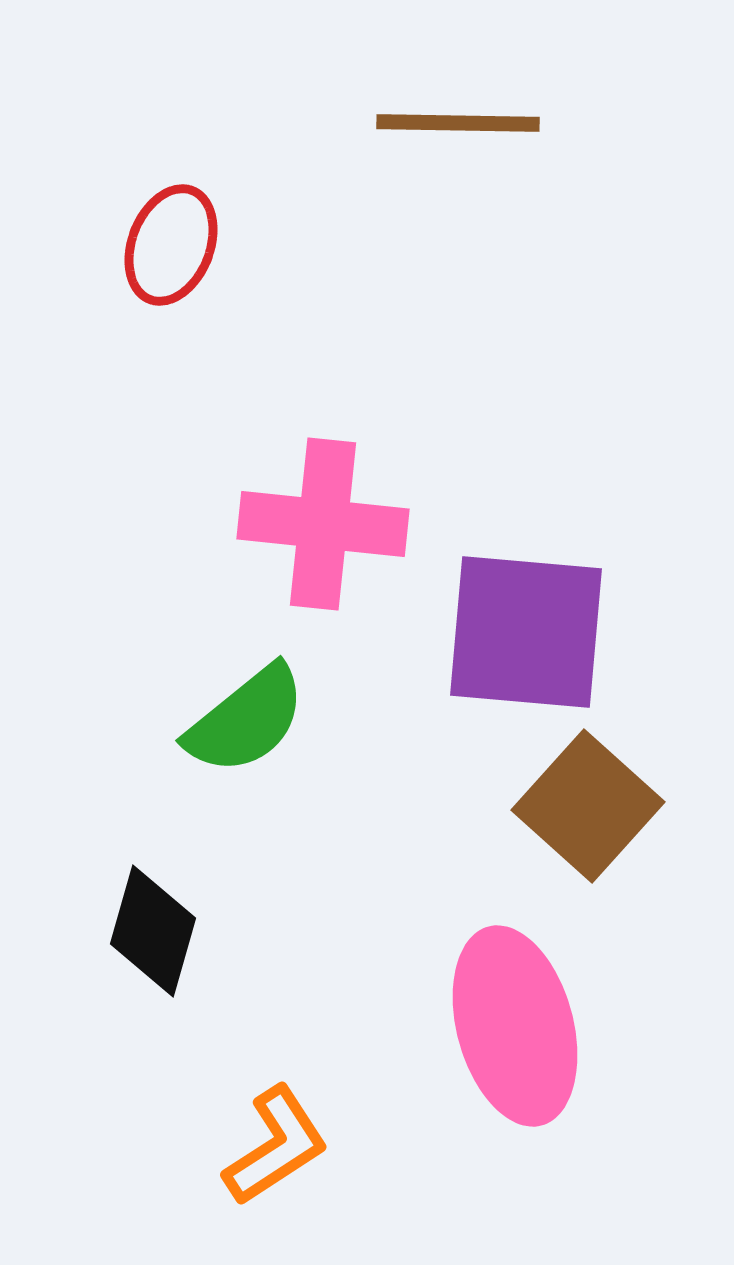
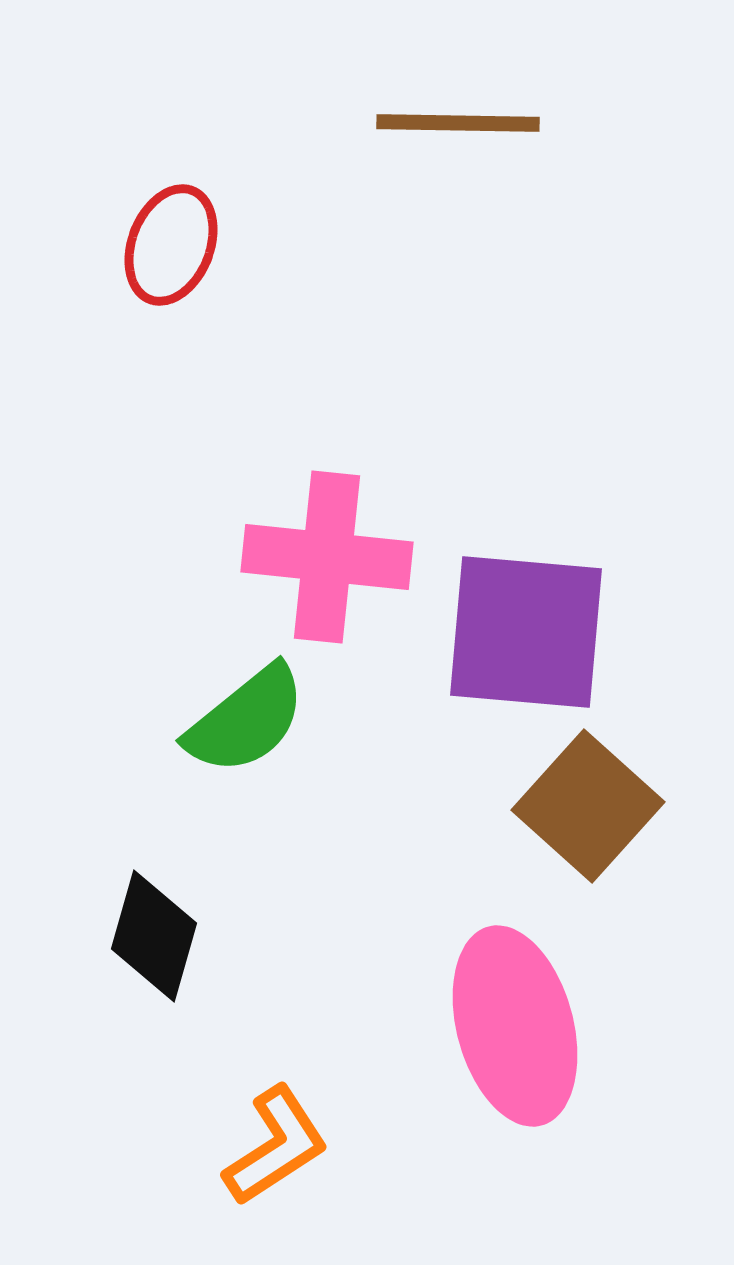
pink cross: moved 4 px right, 33 px down
black diamond: moved 1 px right, 5 px down
